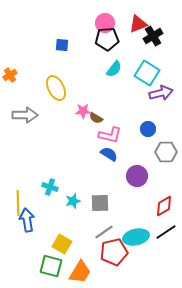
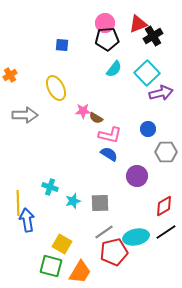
cyan square: rotated 15 degrees clockwise
